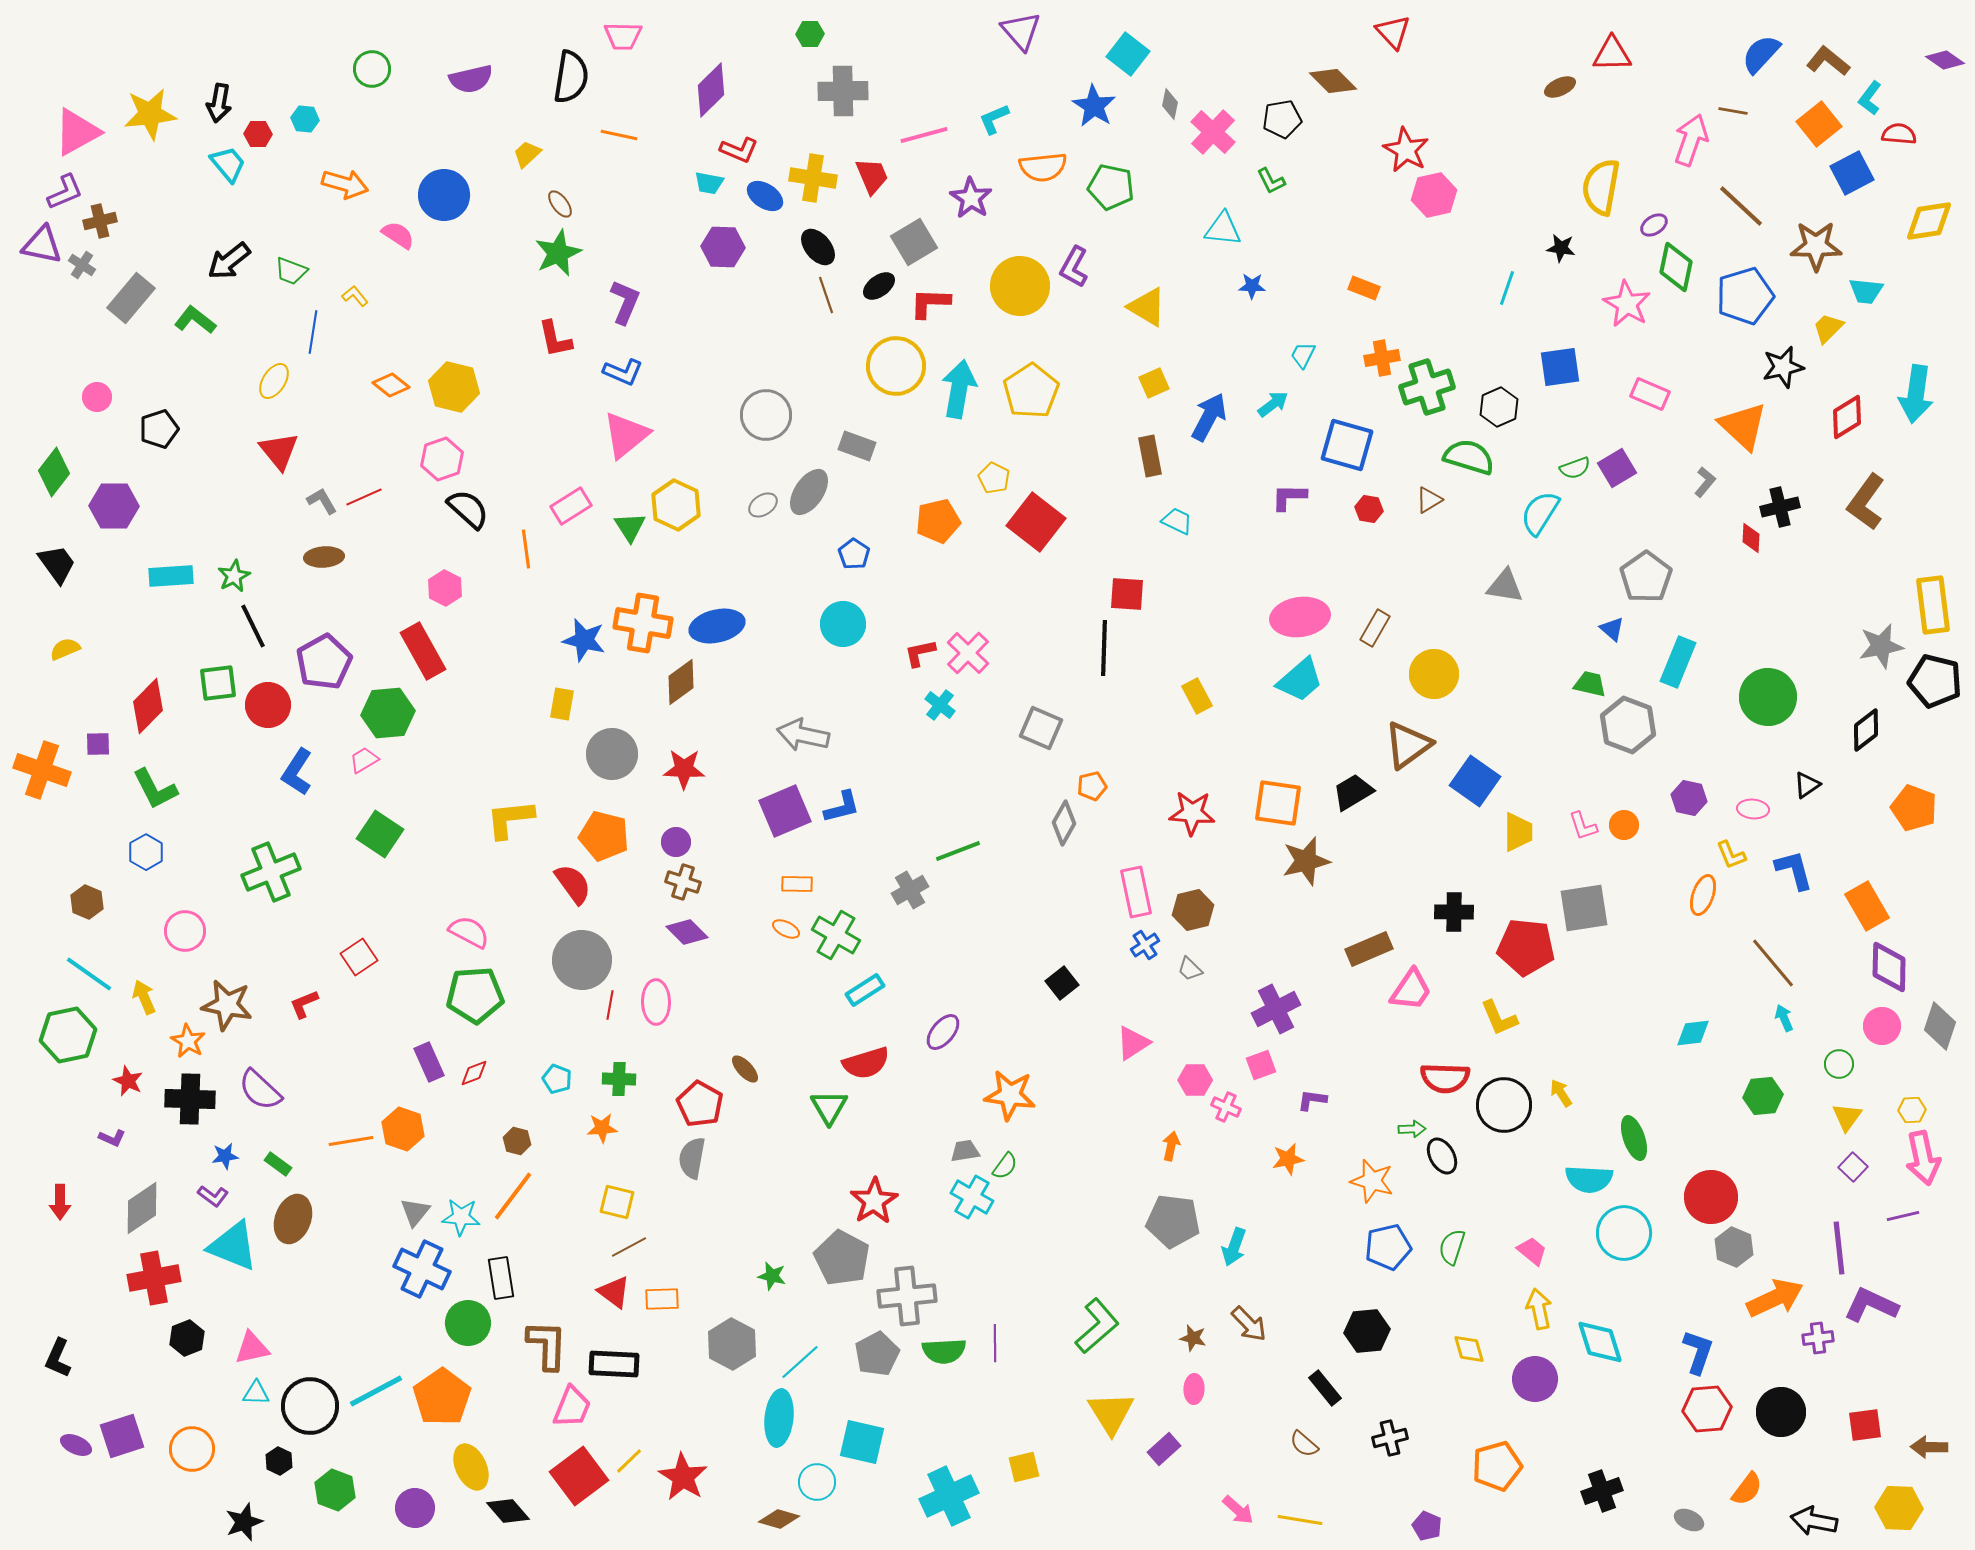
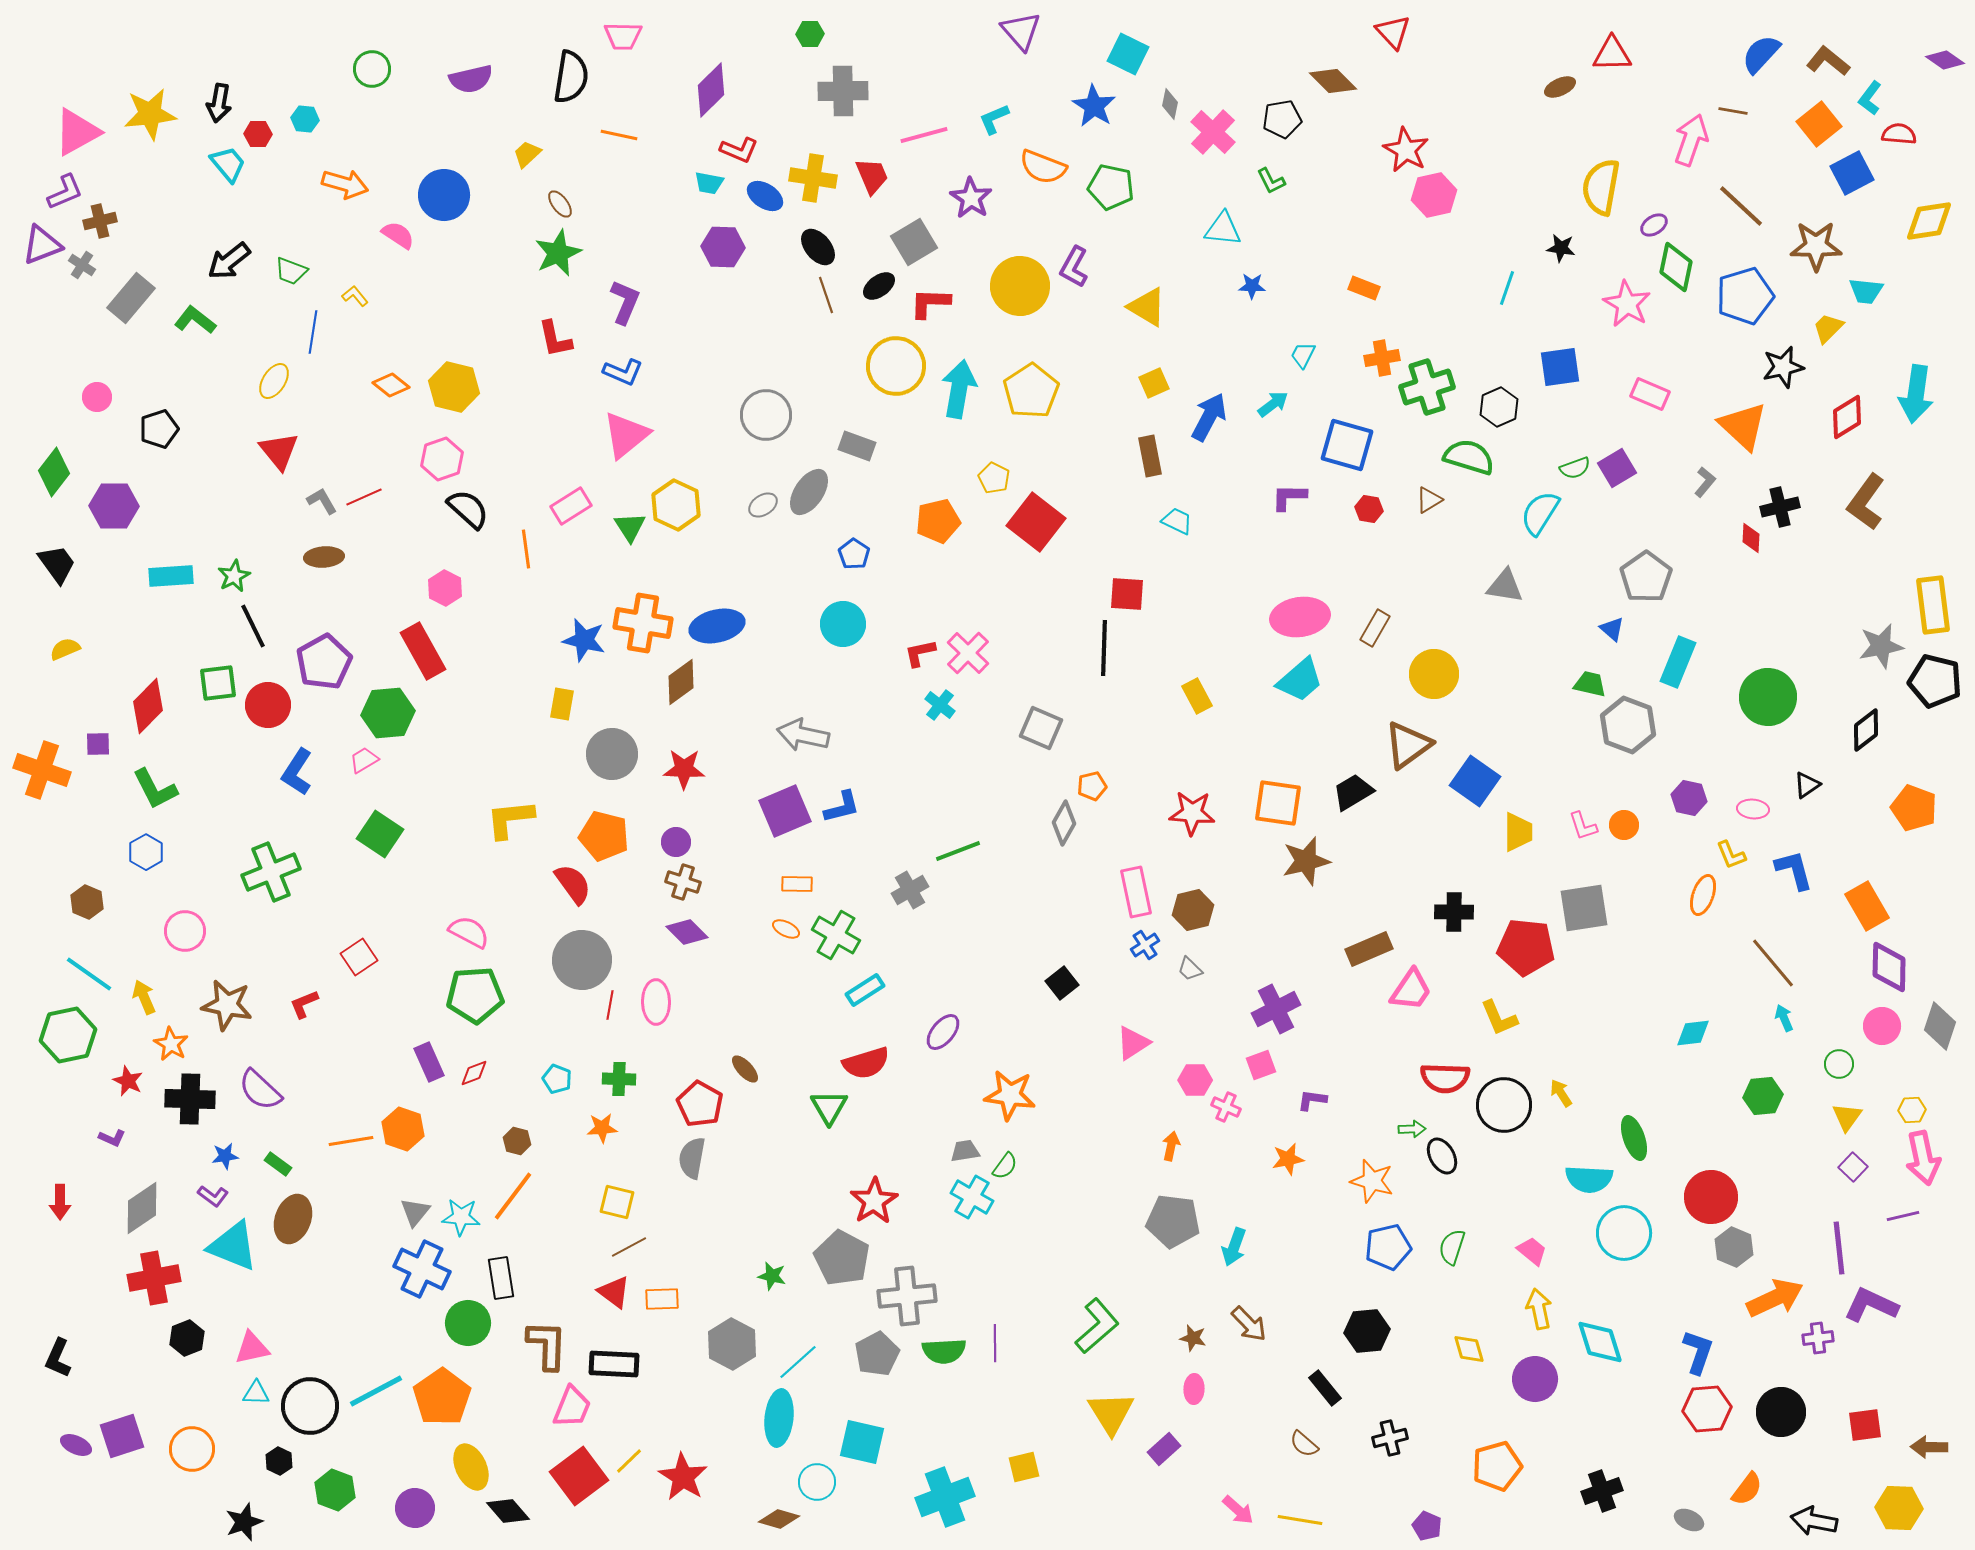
cyan square at (1128, 54): rotated 12 degrees counterclockwise
orange semicircle at (1043, 167): rotated 27 degrees clockwise
purple triangle at (42, 245): rotated 33 degrees counterclockwise
orange star at (188, 1041): moved 17 px left, 3 px down
cyan line at (800, 1362): moved 2 px left
cyan cross at (949, 1496): moved 4 px left, 1 px down; rotated 4 degrees clockwise
